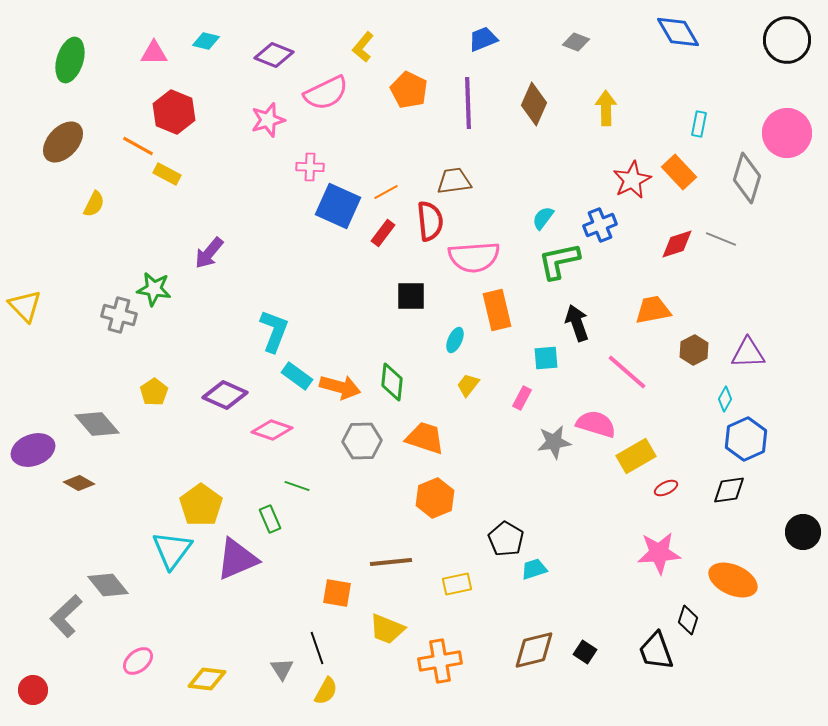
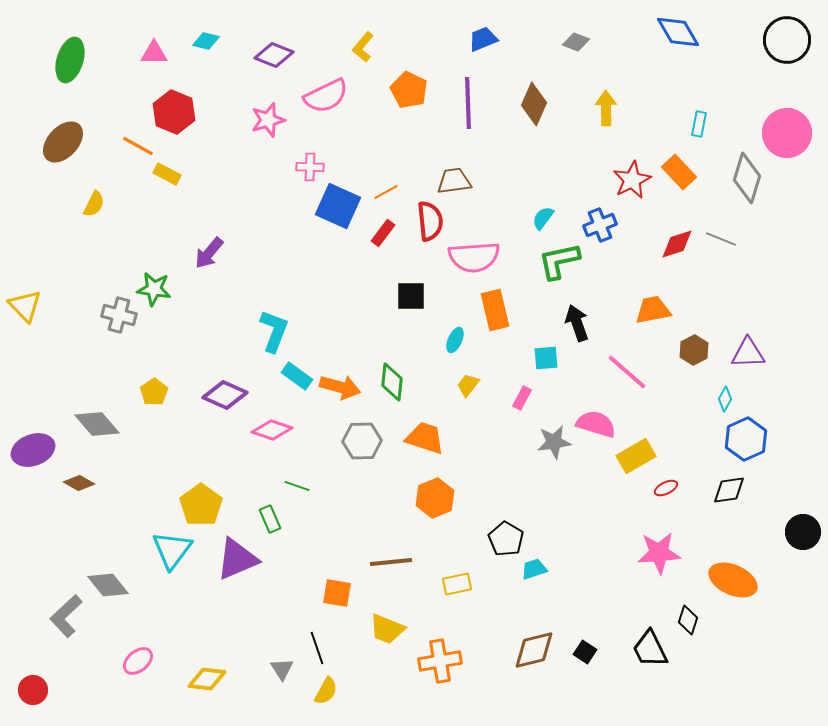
pink semicircle at (326, 93): moved 3 px down
orange rectangle at (497, 310): moved 2 px left
black trapezoid at (656, 651): moved 6 px left, 2 px up; rotated 6 degrees counterclockwise
